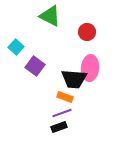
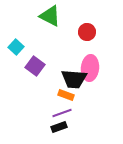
orange rectangle: moved 1 px right, 2 px up
